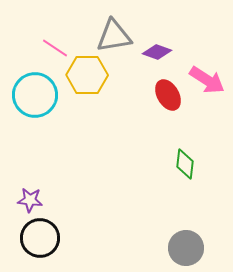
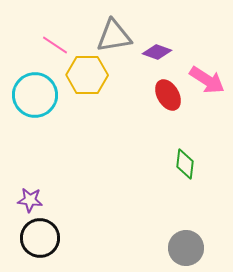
pink line: moved 3 px up
